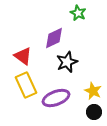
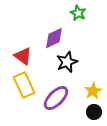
yellow rectangle: moved 2 px left
yellow star: rotated 18 degrees clockwise
purple ellipse: rotated 24 degrees counterclockwise
